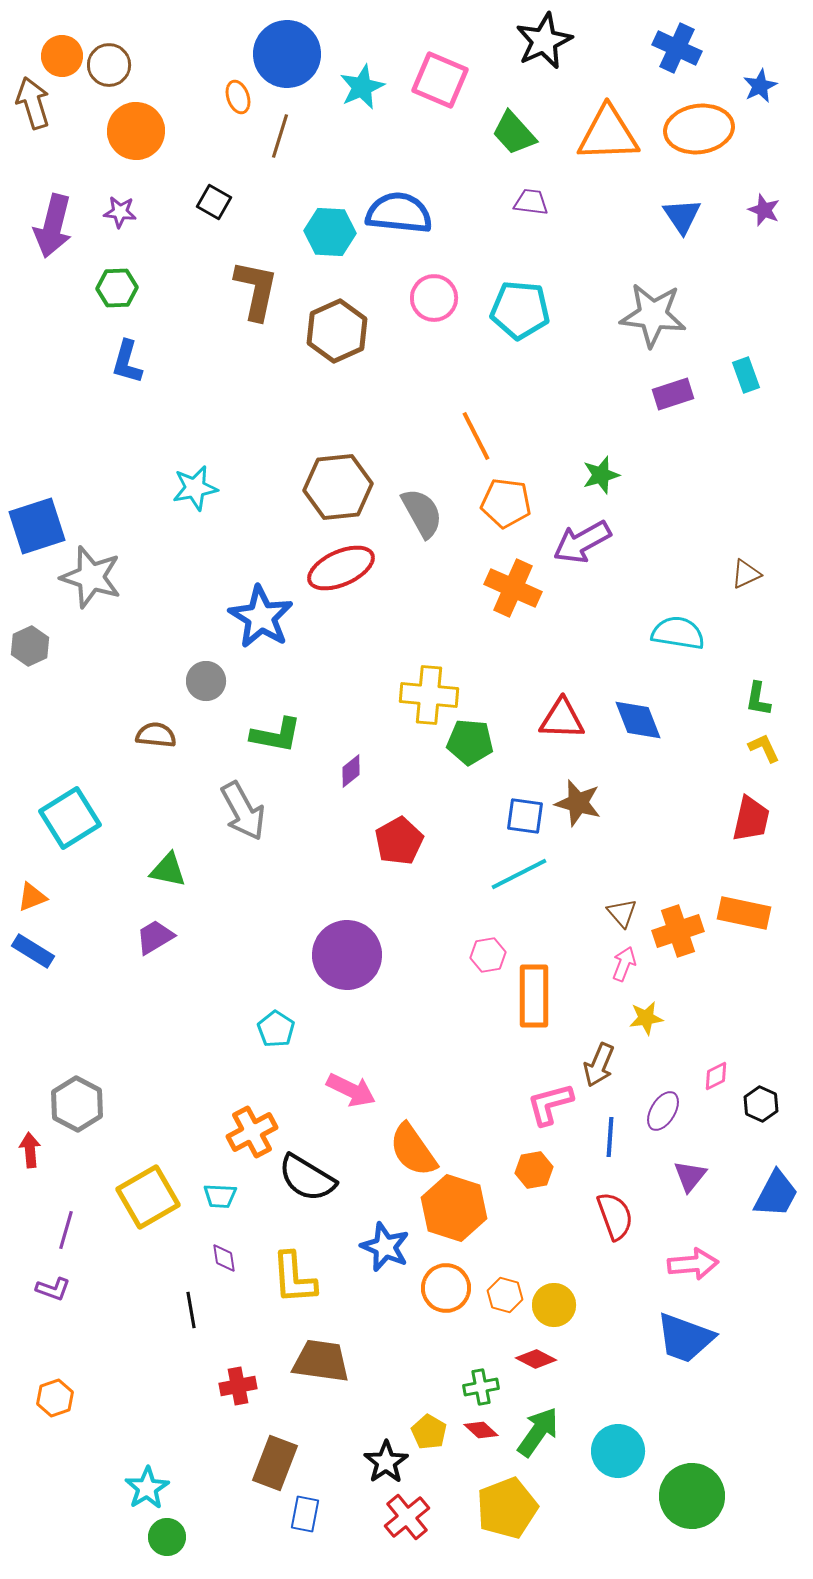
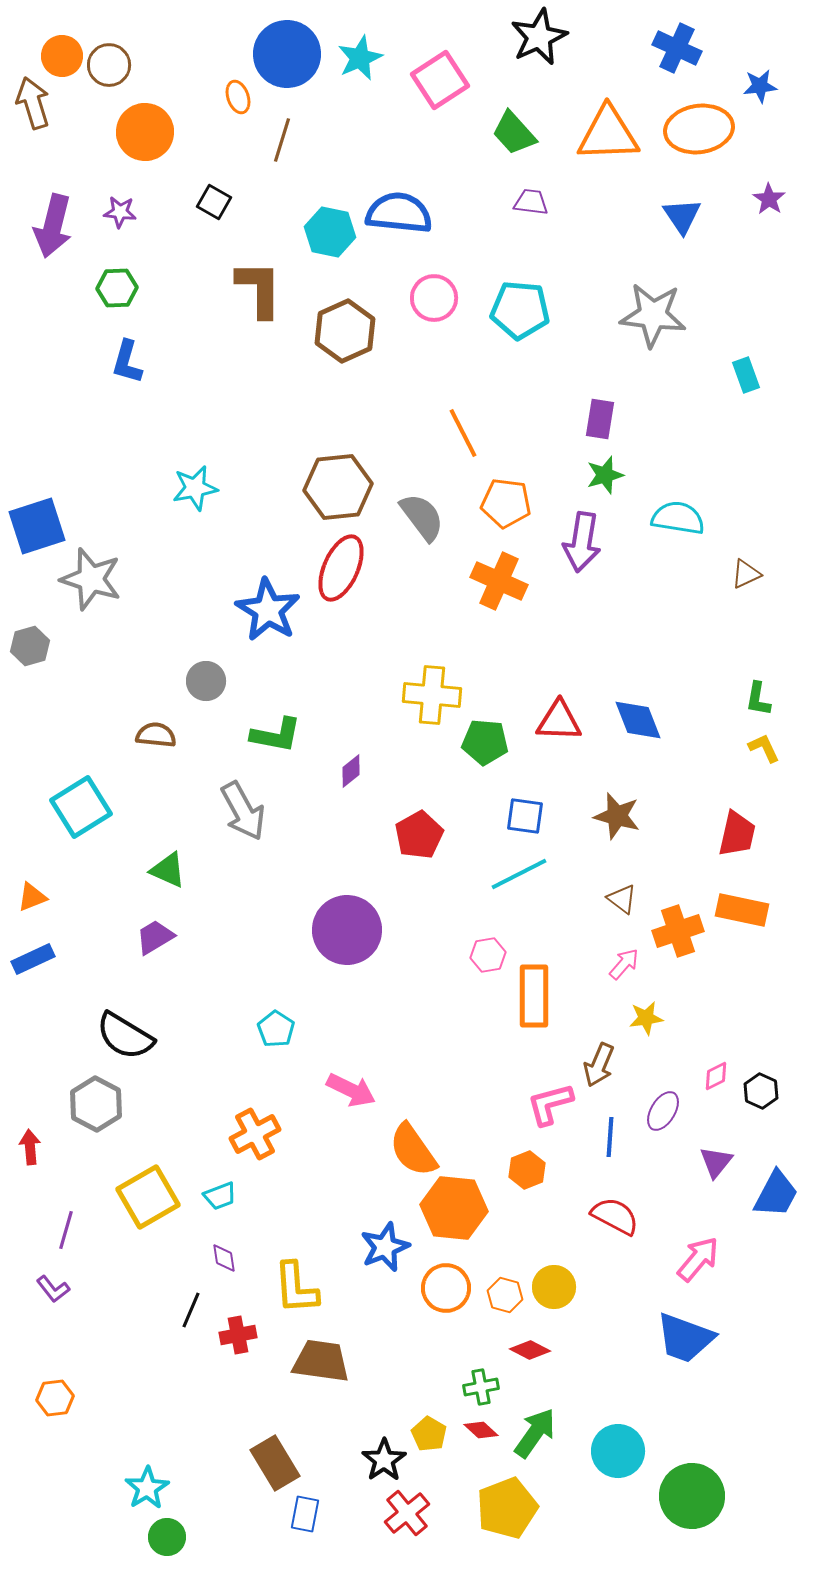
black star at (544, 41): moved 5 px left, 4 px up
pink square at (440, 80): rotated 34 degrees clockwise
blue star at (760, 86): rotated 20 degrees clockwise
cyan star at (362, 87): moved 2 px left, 29 px up
orange circle at (136, 131): moved 9 px right, 1 px down
brown line at (280, 136): moved 2 px right, 4 px down
purple star at (764, 210): moved 5 px right, 11 px up; rotated 12 degrees clockwise
cyan hexagon at (330, 232): rotated 9 degrees clockwise
brown L-shape at (256, 290): moved 3 px right, 1 px up; rotated 12 degrees counterclockwise
brown hexagon at (337, 331): moved 8 px right
purple rectangle at (673, 394): moved 73 px left, 25 px down; rotated 63 degrees counterclockwise
orange line at (476, 436): moved 13 px left, 3 px up
green star at (601, 475): moved 4 px right
gray semicircle at (422, 513): moved 4 px down; rotated 8 degrees counterclockwise
purple arrow at (582, 542): rotated 52 degrees counterclockwise
red ellipse at (341, 568): rotated 42 degrees counterclockwise
gray star at (91, 577): moved 2 px down
orange cross at (513, 588): moved 14 px left, 7 px up
blue star at (261, 617): moved 7 px right, 7 px up
cyan semicircle at (678, 633): moved 115 px up
gray hexagon at (30, 646): rotated 9 degrees clockwise
yellow cross at (429, 695): moved 3 px right
red triangle at (562, 719): moved 3 px left, 2 px down
green pentagon at (470, 742): moved 15 px right
brown star at (578, 803): moved 39 px right, 13 px down
cyan square at (70, 818): moved 11 px right, 11 px up
red trapezoid at (751, 819): moved 14 px left, 15 px down
red pentagon at (399, 841): moved 20 px right, 6 px up
green triangle at (168, 870): rotated 12 degrees clockwise
brown triangle at (622, 913): moved 14 px up; rotated 12 degrees counterclockwise
orange rectangle at (744, 913): moved 2 px left, 3 px up
blue rectangle at (33, 951): moved 8 px down; rotated 57 degrees counterclockwise
purple circle at (347, 955): moved 25 px up
pink arrow at (624, 964): rotated 20 degrees clockwise
gray hexagon at (77, 1104): moved 19 px right
black hexagon at (761, 1104): moved 13 px up
orange cross at (252, 1132): moved 3 px right, 2 px down
red arrow at (30, 1150): moved 3 px up
orange hexagon at (534, 1170): moved 7 px left; rotated 12 degrees counterclockwise
purple triangle at (690, 1176): moved 26 px right, 14 px up
black semicircle at (307, 1178): moved 182 px left, 142 px up
cyan trapezoid at (220, 1196): rotated 24 degrees counterclockwise
orange hexagon at (454, 1208): rotated 12 degrees counterclockwise
red semicircle at (615, 1216): rotated 42 degrees counterclockwise
blue star at (385, 1247): rotated 27 degrees clockwise
pink arrow at (693, 1264): moved 5 px right, 5 px up; rotated 45 degrees counterclockwise
yellow L-shape at (294, 1278): moved 2 px right, 10 px down
purple L-shape at (53, 1289): rotated 32 degrees clockwise
yellow circle at (554, 1305): moved 18 px up
black line at (191, 1310): rotated 33 degrees clockwise
red diamond at (536, 1359): moved 6 px left, 9 px up
red cross at (238, 1386): moved 51 px up
orange hexagon at (55, 1398): rotated 12 degrees clockwise
yellow pentagon at (429, 1432): moved 2 px down
green arrow at (538, 1432): moved 3 px left, 1 px down
black star at (386, 1462): moved 2 px left, 2 px up
brown rectangle at (275, 1463): rotated 52 degrees counterclockwise
red cross at (407, 1517): moved 4 px up
